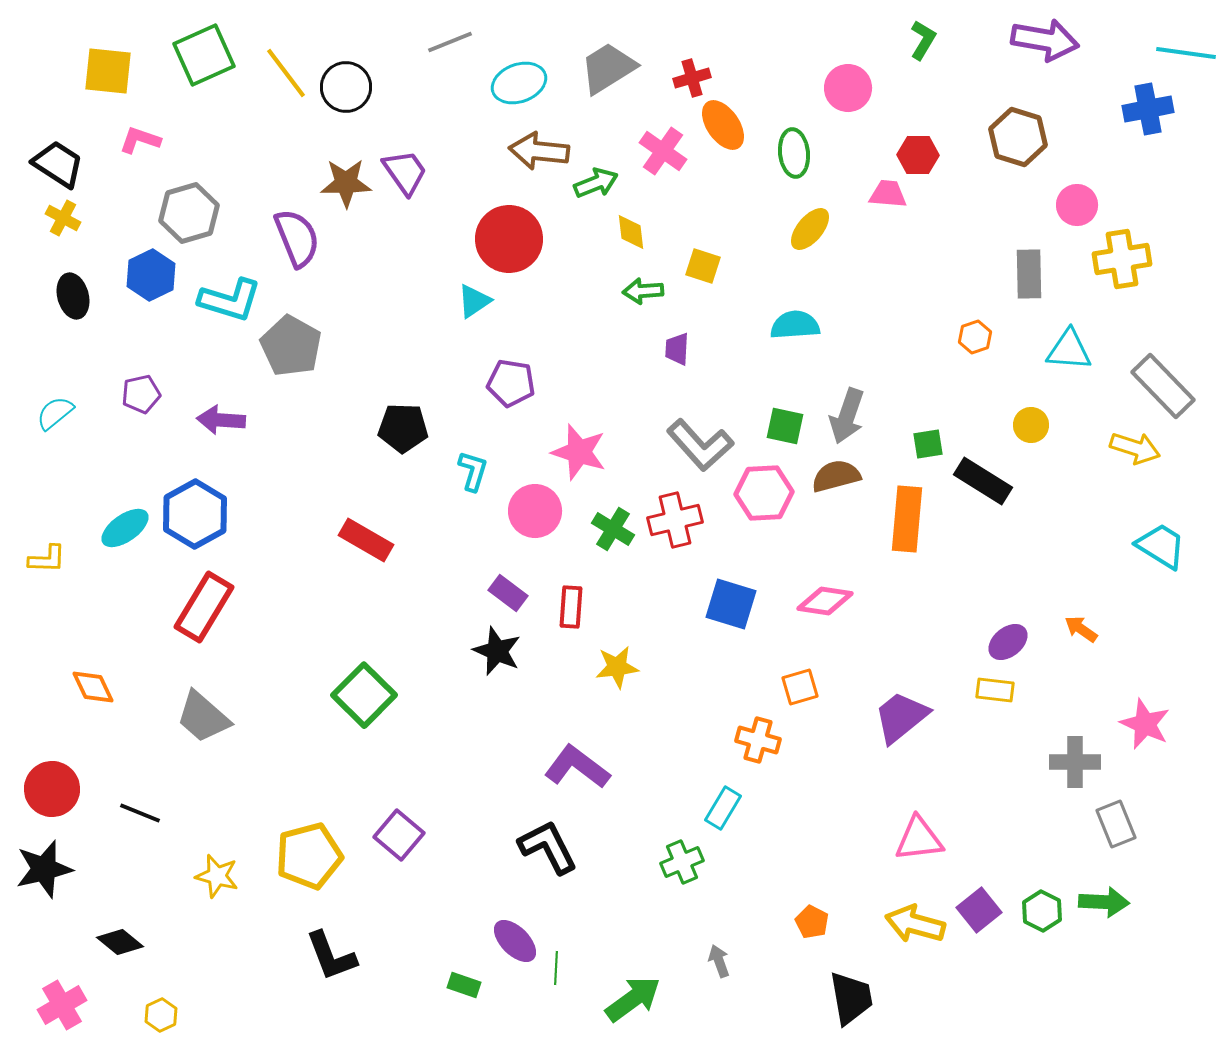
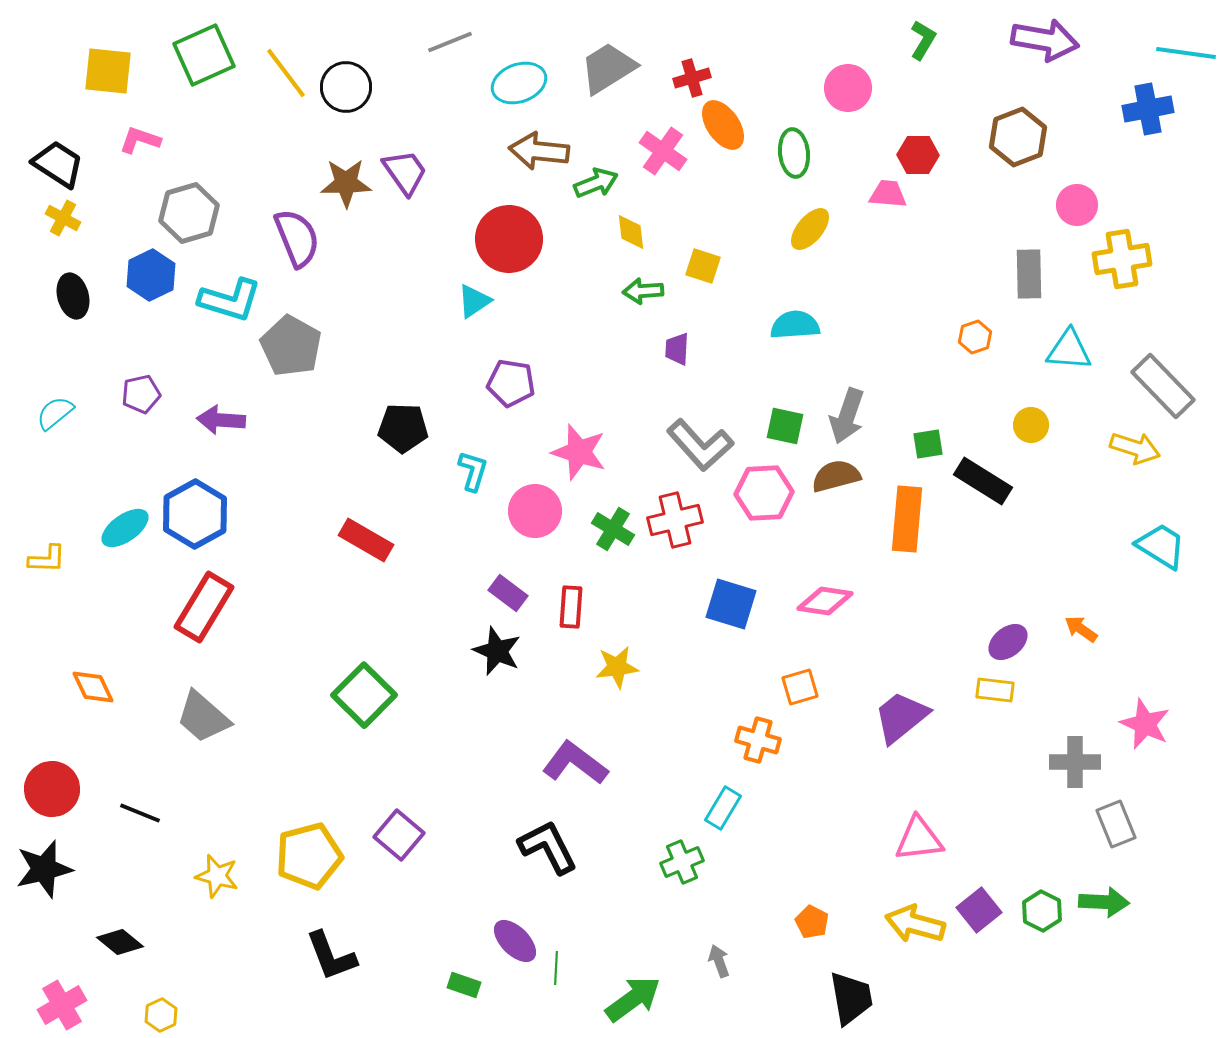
brown hexagon at (1018, 137): rotated 22 degrees clockwise
purple L-shape at (577, 767): moved 2 px left, 4 px up
